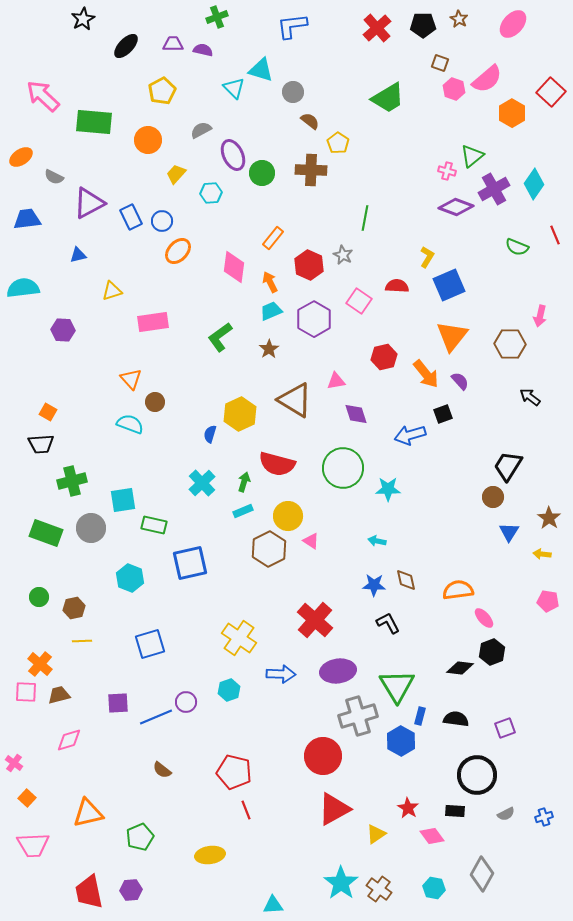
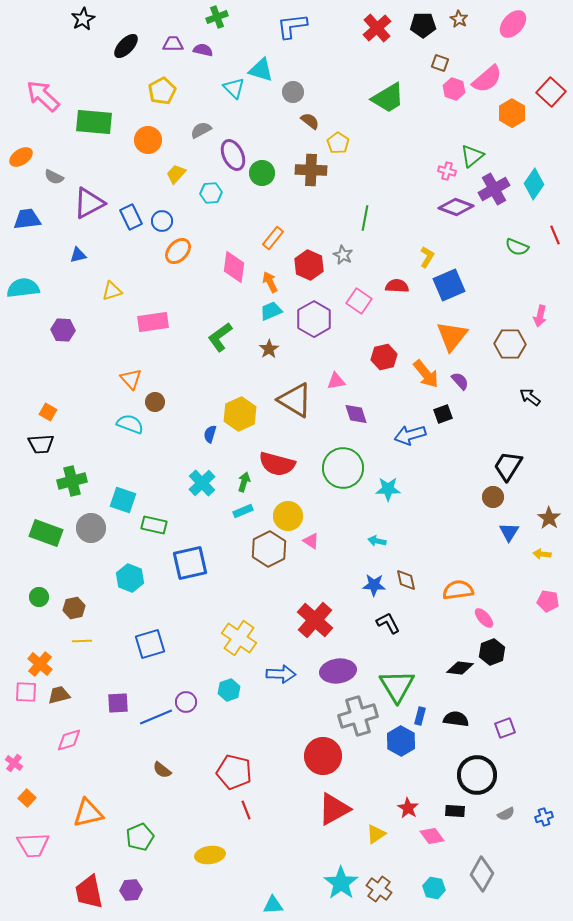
cyan square at (123, 500): rotated 28 degrees clockwise
